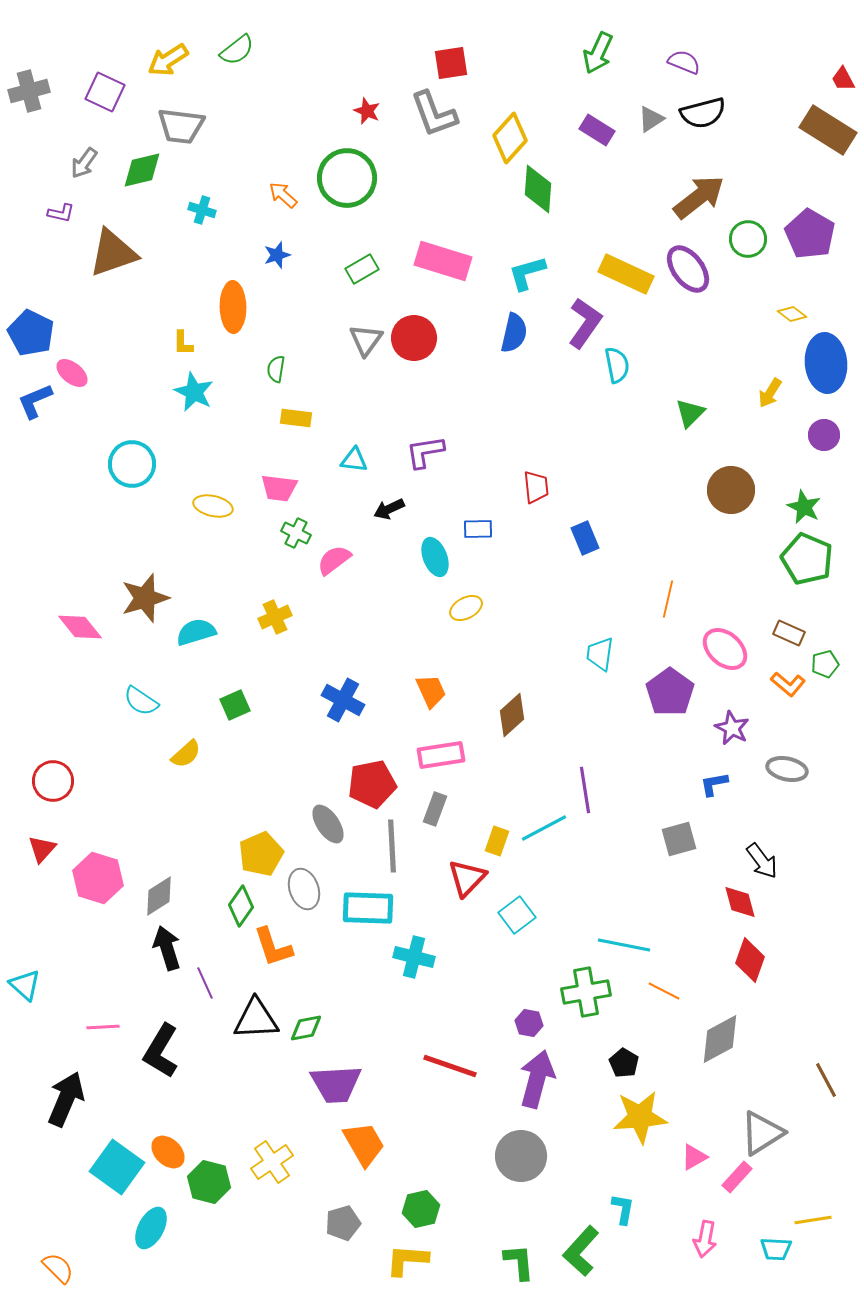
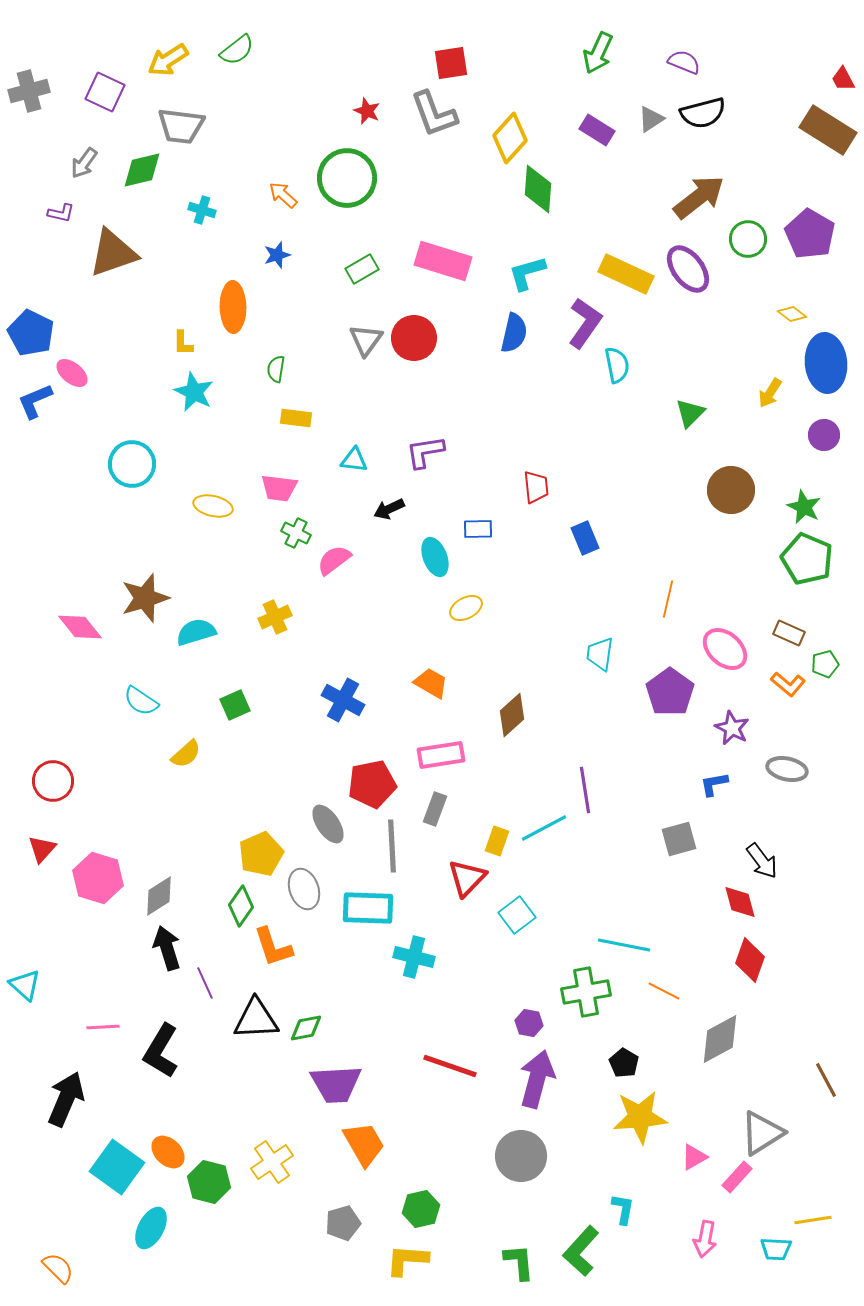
orange trapezoid at (431, 691): moved 8 px up; rotated 36 degrees counterclockwise
